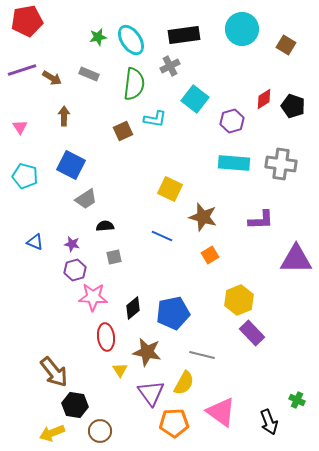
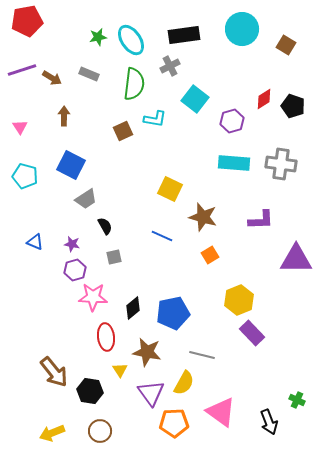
black semicircle at (105, 226): rotated 66 degrees clockwise
black hexagon at (75, 405): moved 15 px right, 14 px up
